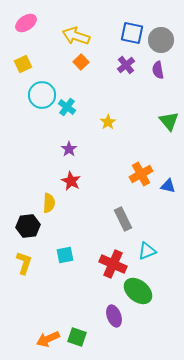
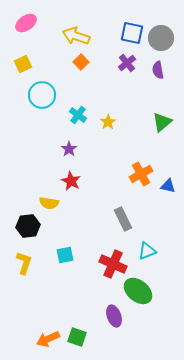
gray circle: moved 2 px up
purple cross: moved 1 px right, 2 px up
cyan cross: moved 11 px right, 8 px down
green triangle: moved 7 px left, 1 px down; rotated 30 degrees clockwise
yellow semicircle: rotated 96 degrees clockwise
